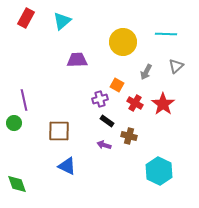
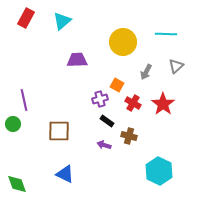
red cross: moved 2 px left
green circle: moved 1 px left, 1 px down
blue triangle: moved 2 px left, 8 px down
